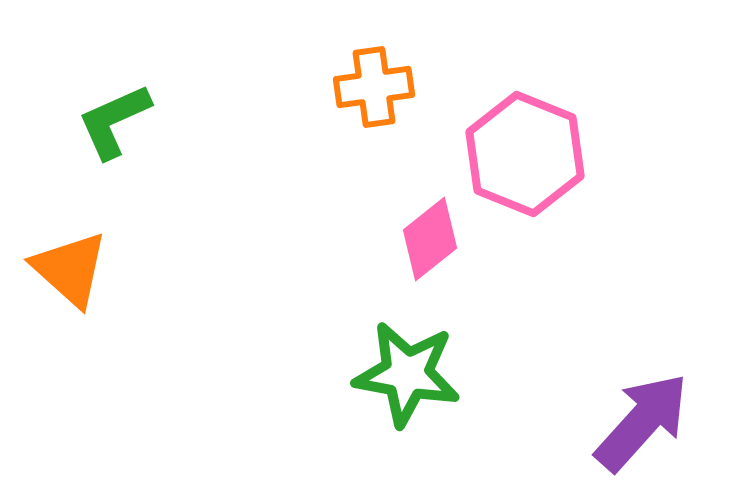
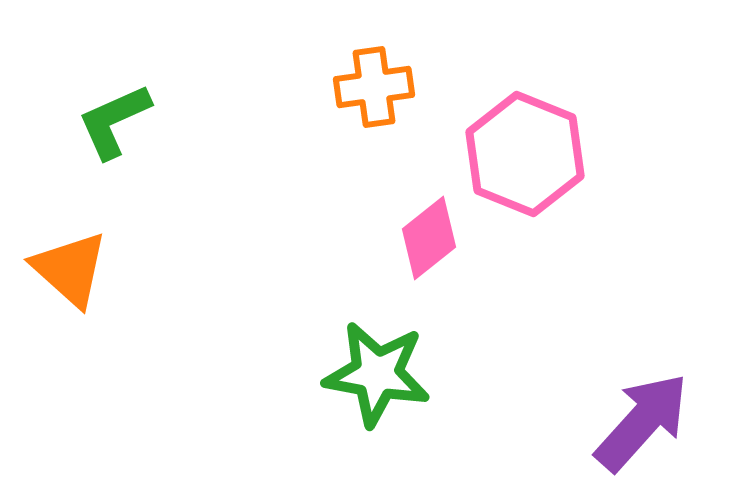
pink diamond: moved 1 px left, 1 px up
green star: moved 30 px left
